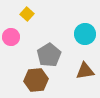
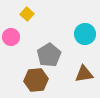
brown triangle: moved 1 px left, 3 px down
